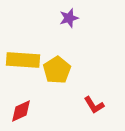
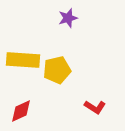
purple star: moved 1 px left
yellow pentagon: rotated 20 degrees clockwise
red L-shape: moved 1 px right, 2 px down; rotated 25 degrees counterclockwise
